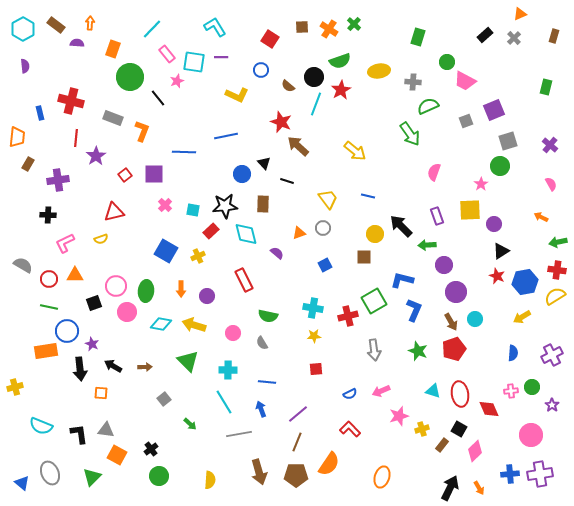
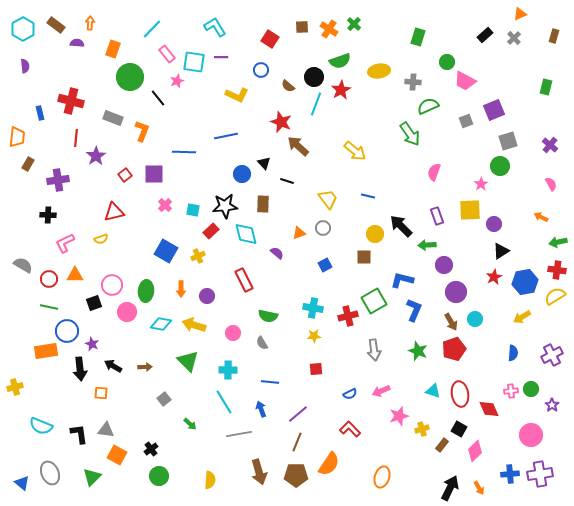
red star at (497, 276): moved 3 px left, 1 px down; rotated 21 degrees clockwise
pink circle at (116, 286): moved 4 px left, 1 px up
blue line at (267, 382): moved 3 px right
green circle at (532, 387): moved 1 px left, 2 px down
